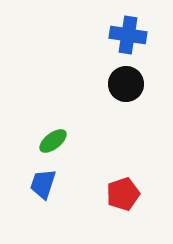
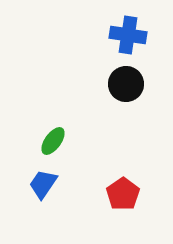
green ellipse: rotated 16 degrees counterclockwise
blue trapezoid: rotated 16 degrees clockwise
red pentagon: rotated 16 degrees counterclockwise
